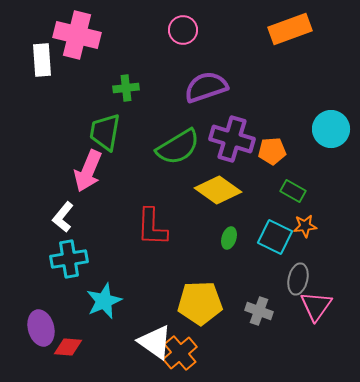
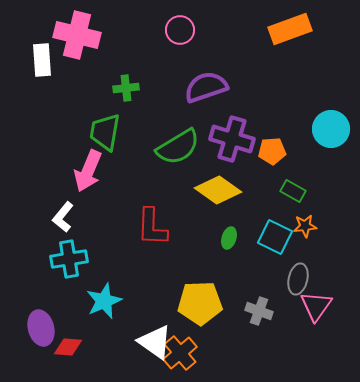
pink circle: moved 3 px left
